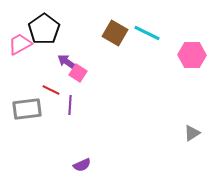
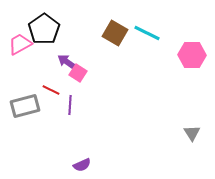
gray rectangle: moved 2 px left, 3 px up; rotated 8 degrees counterclockwise
gray triangle: rotated 30 degrees counterclockwise
